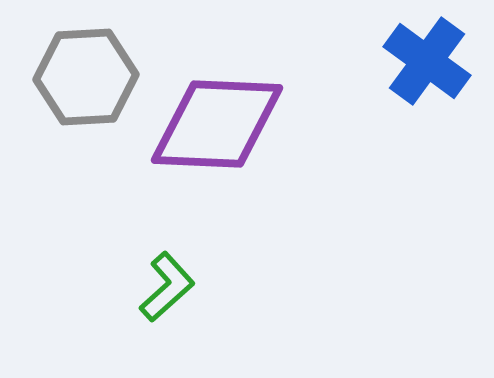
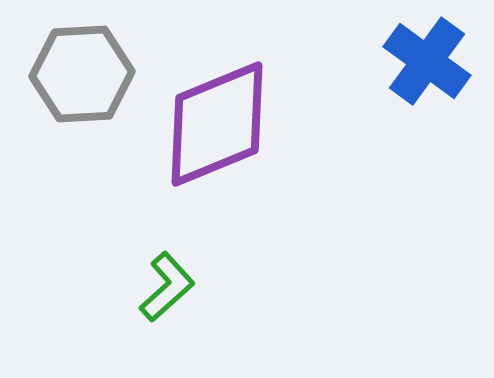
gray hexagon: moved 4 px left, 3 px up
purple diamond: rotated 25 degrees counterclockwise
